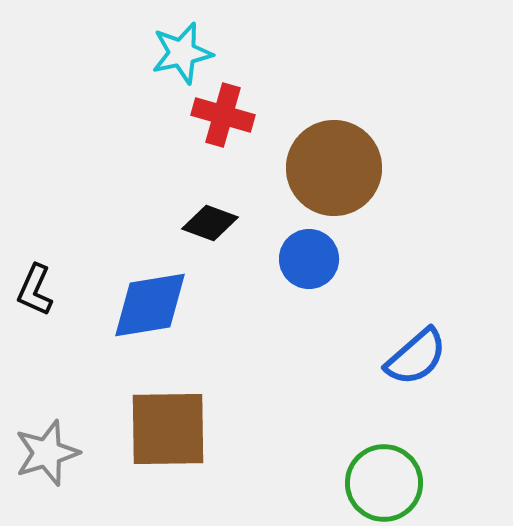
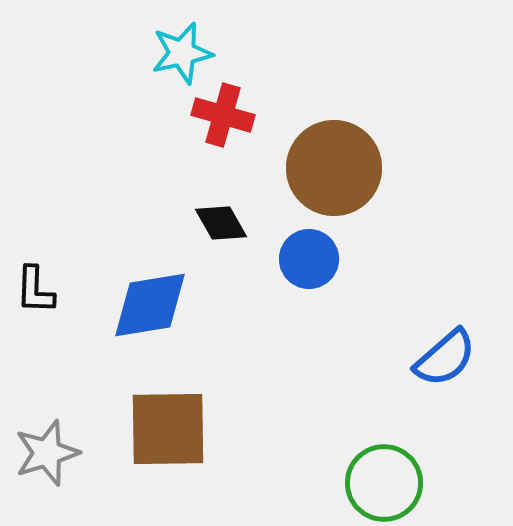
black diamond: moved 11 px right; rotated 40 degrees clockwise
black L-shape: rotated 22 degrees counterclockwise
blue semicircle: moved 29 px right, 1 px down
